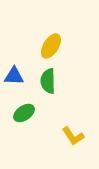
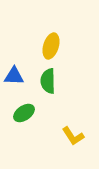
yellow ellipse: rotated 15 degrees counterclockwise
